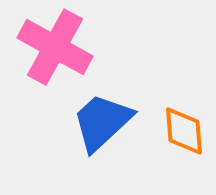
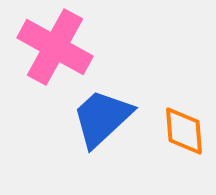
blue trapezoid: moved 4 px up
